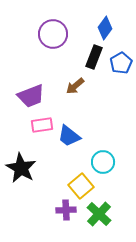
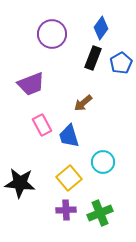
blue diamond: moved 4 px left
purple circle: moved 1 px left
black rectangle: moved 1 px left, 1 px down
brown arrow: moved 8 px right, 17 px down
purple trapezoid: moved 12 px up
pink rectangle: rotated 70 degrees clockwise
blue trapezoid: rotated 35 degrees clockwise
black star: moved 1 px left, 15 px down; rotated 24 degrees counterclockwise
yellow square: moved 12 px left, 8 px up
green cross: moved 1 px right, 1 px up; rotated 25 degrees clockwise
